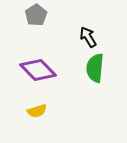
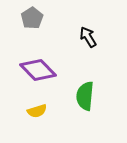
gray pentagon: moved 4 px left, 3 px down
green semicircle: moved 10 px left, 28 px down
